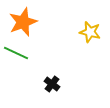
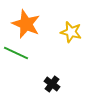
orange star: moved 3 px right, 2 px down; rotated 28 degrees counterclockwise
yellow star: moved 19 px left
